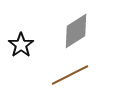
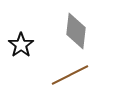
gray diamond: rotated 51 degrees counterclockwise
